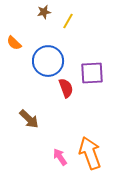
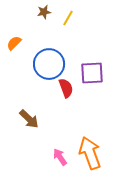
yellow line: moved 3 px up
orange semicircle: rotated 91 degrees clockwise
blue circle: moved 1 px right, 3 px down
